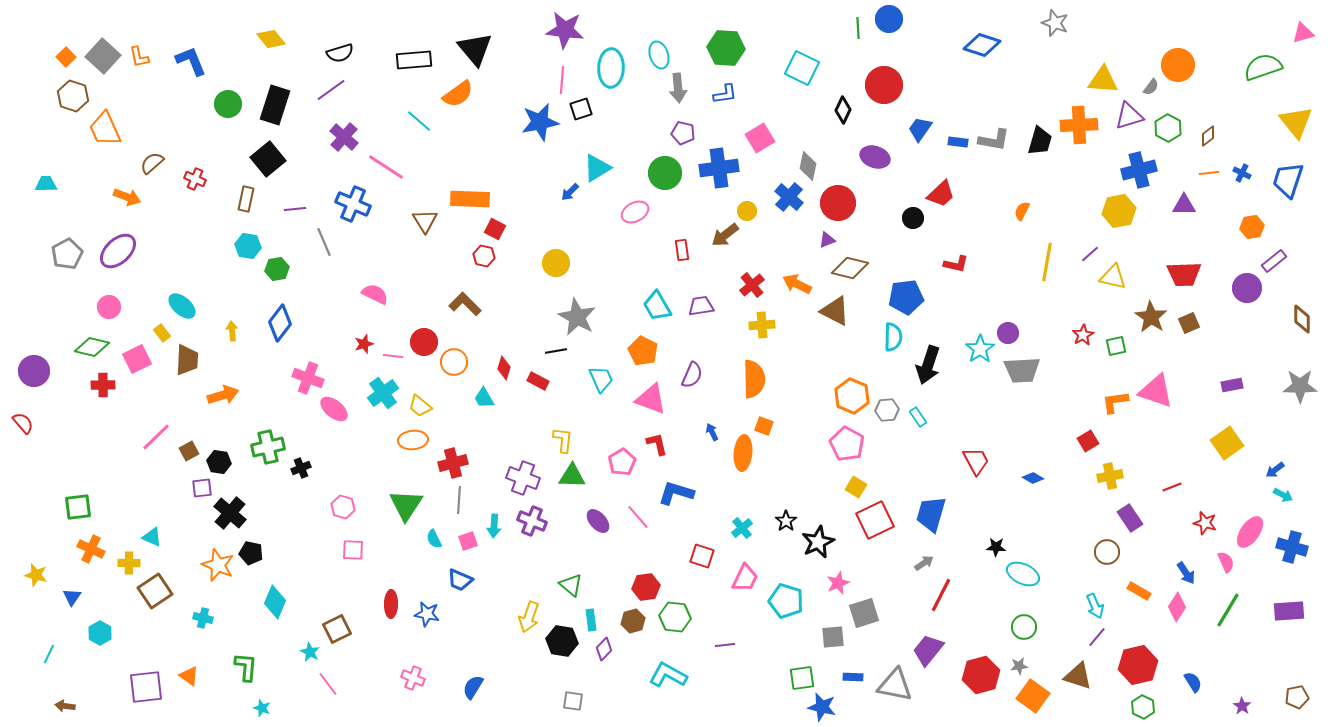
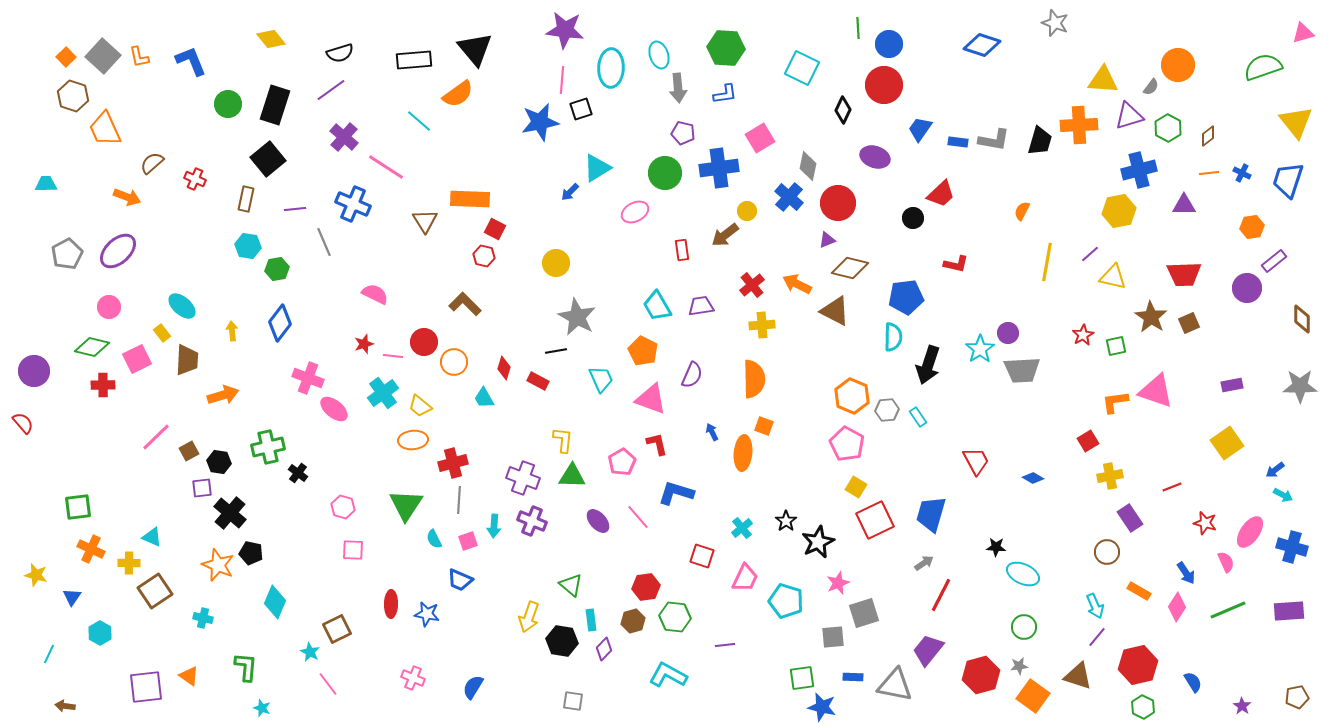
blue circle at (889, 19): moved 25 px down
black cross at (301, 468): moved 3 px left, 5 px down; rotated 30 degrees counterclockwise
green line at (1228, 610): rotated 36 degrees clockwise
